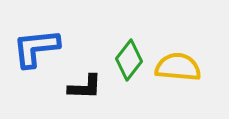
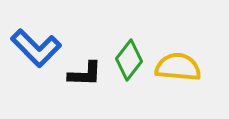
blue L-shape: rotated 129 degrees counterclockwise
black L-shape: moved 13 px up
